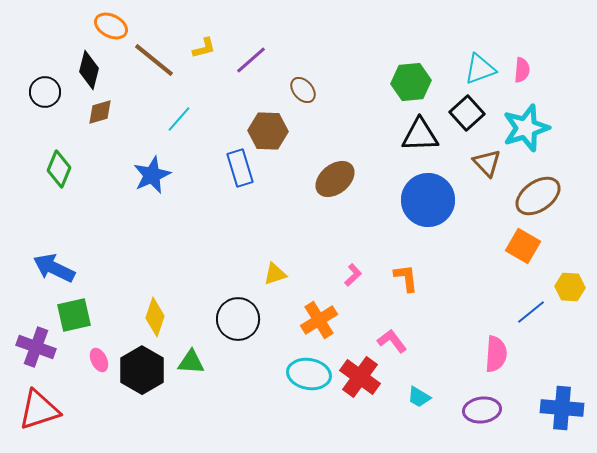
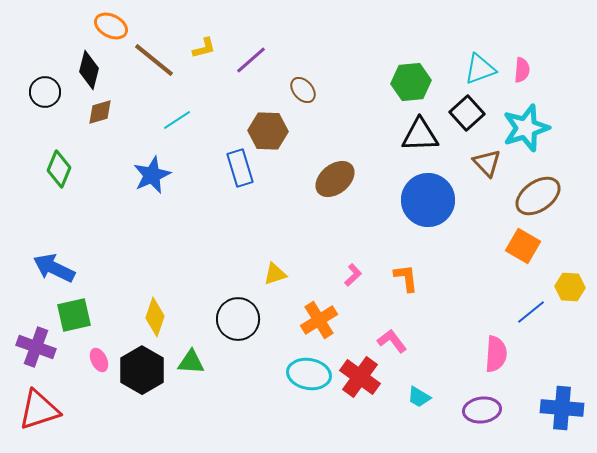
cyan line at (179, 119): moved 2 px left, 1 px down; rotated 16 degrees clockwise
